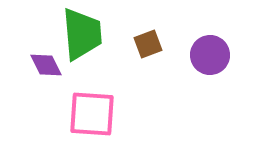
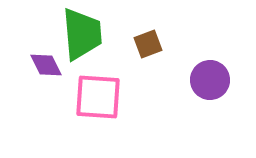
purple circle: moved 25 px down
pink square: moved 6 px right, 17 px up
